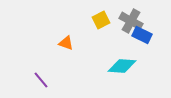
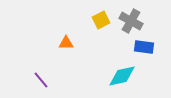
blue rectangle: moved 2 px right, 12 px down; rotated 18 degrees counterclockwise
orange triangle: rotated 21 degrees counterclockwise
cyan diamond: moved 10 px down; rotated 16 degrees counterclockwise
